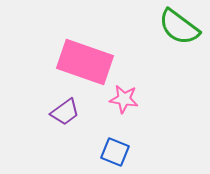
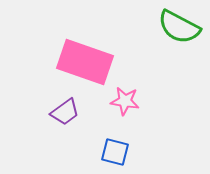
green semicircle: rotated 9 degrees counterclockwise
pink star: moved 1 px right, 2 px down
blue square: rotated 8 degrees counterclockwise
